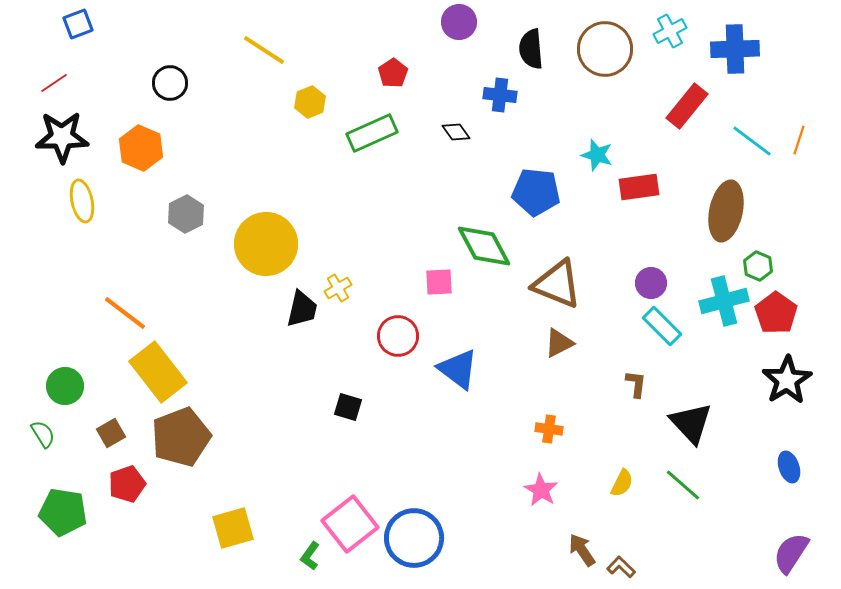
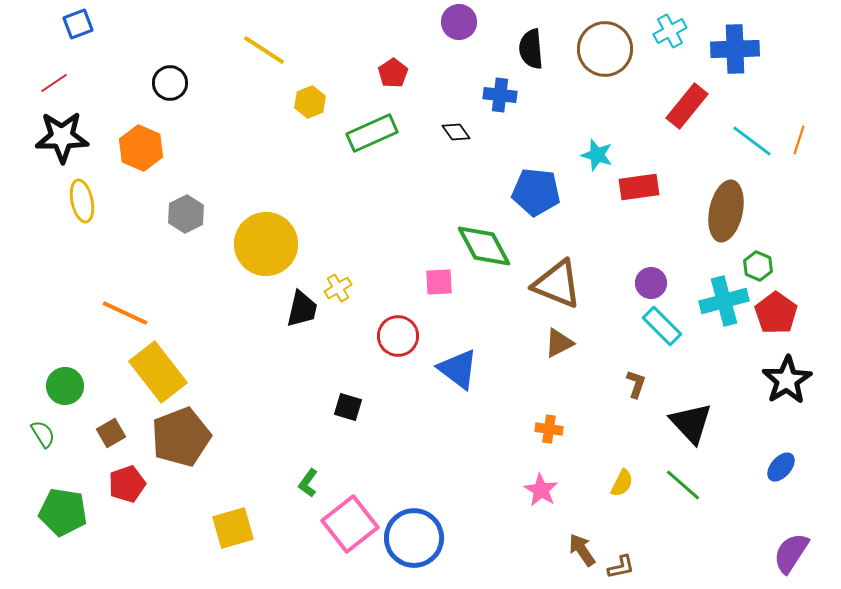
orange line at (125, 313): rotated 12 degrees counterclockwise
brown L-shape at (636, 384): rotated 12 degrees clockwise
blue ellipse at (789, 467): moved 8 px left; rotated 60 degrees clockwise
green L-shape at (310, 556): moved 2 px left, 73 px up
brown L-shape at (621, 567): rotated 124 degrees clockwise
